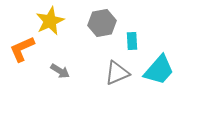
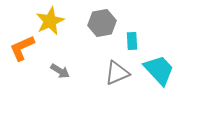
orange L-shape: moved 1 px up
cyan trapezoid: rotated 84 degrees counterclockwise
